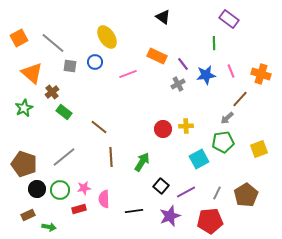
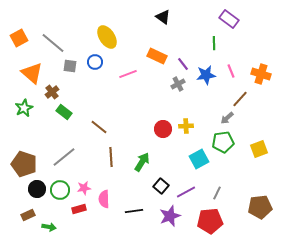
brown pentagon at (246, 195): moved 14 px right, 12 px down; rotated 25 degrees clockwise
